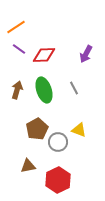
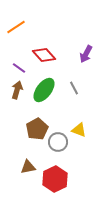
purple line: moved 19 px down
red diamond: rotated 50 degrees clockwise
green ellipse: rotated 55 degrees clockwise
brown triangle: moved 1 px down
red hexagon: moved 3 px left, 1 px up
